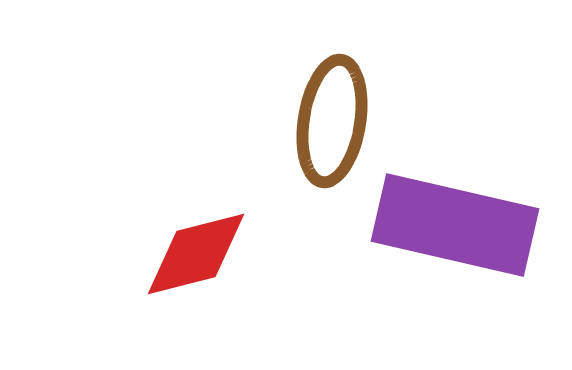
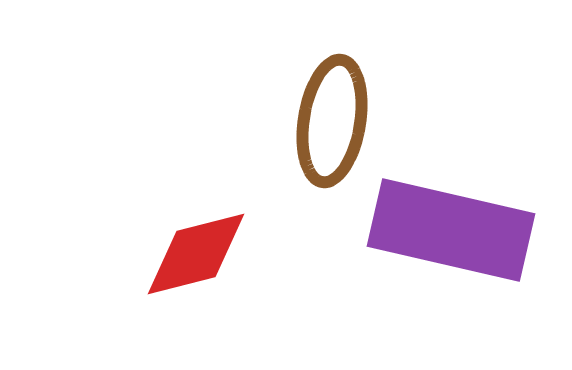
purple rectangle: moved 4 px left, 5 px down
